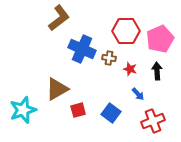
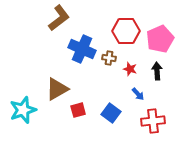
red cross: rotated 15 degrees clockwise
